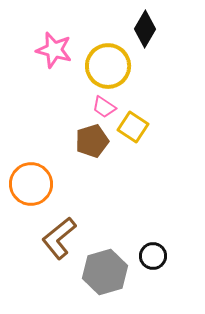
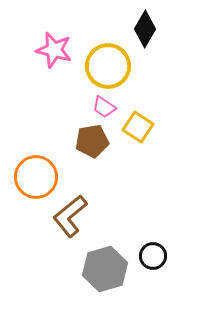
yellow square: moved 5 px right
brown pentagon: rotated 8 degrees clockwise
orange circle: moved 5 px right, 7 px up
brown L-shape: moved 11 px right, 22 px up
gray hexagon: moved 3 px up
